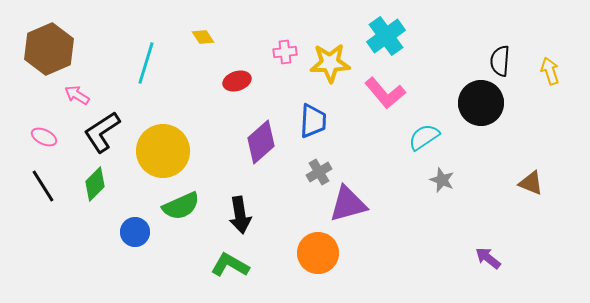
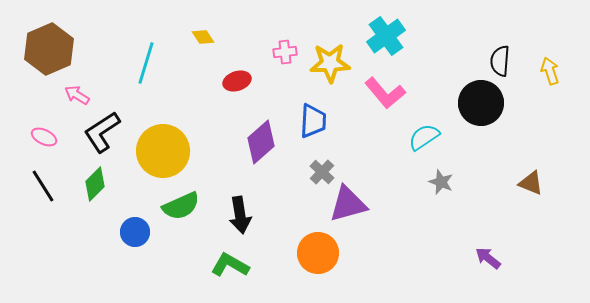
gray cross: moved 3 px right; rotated 15 degrees counterclockwise
gray star: moved 1 px left, 2 px down
